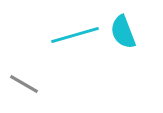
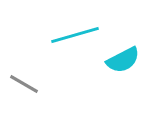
cyan semicircle: moved 28 px down; rotated 96 degrees counterclockwise
